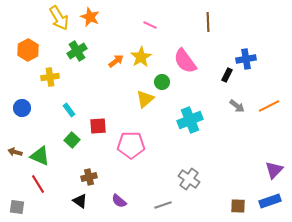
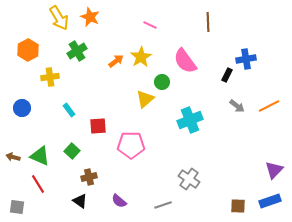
green square: moved 11 px down
brown arrow: moved 2 px left, 5 px down
